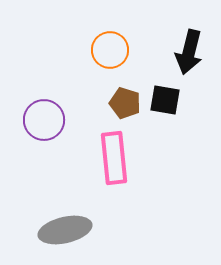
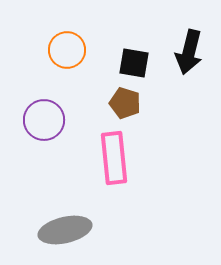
orange circle: moved 43 px left
black square: moved 31 px left, 37 px up
